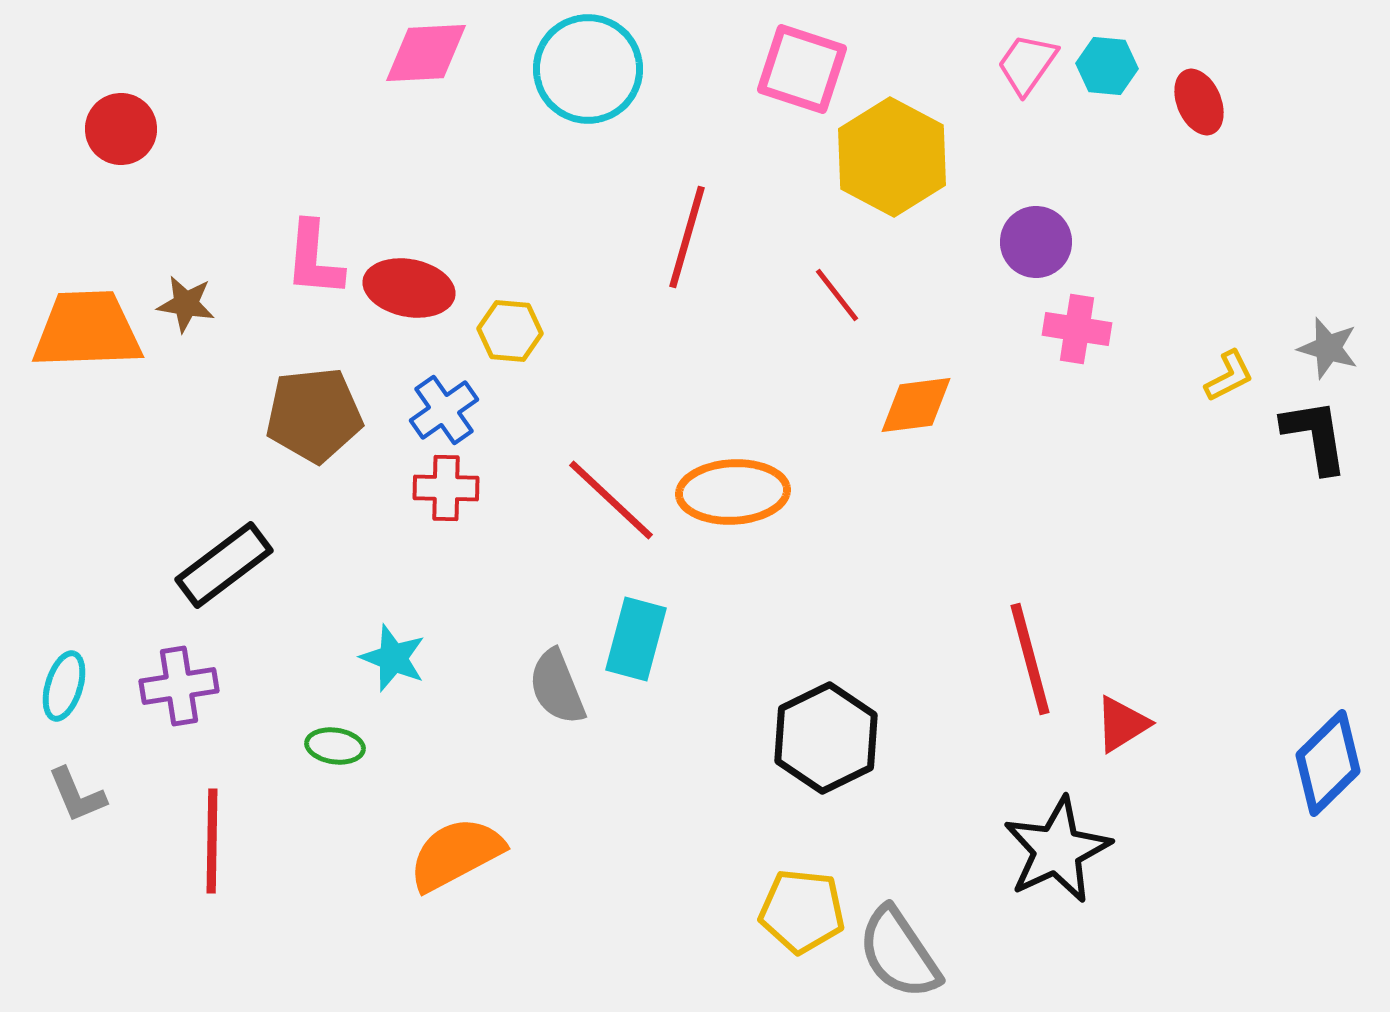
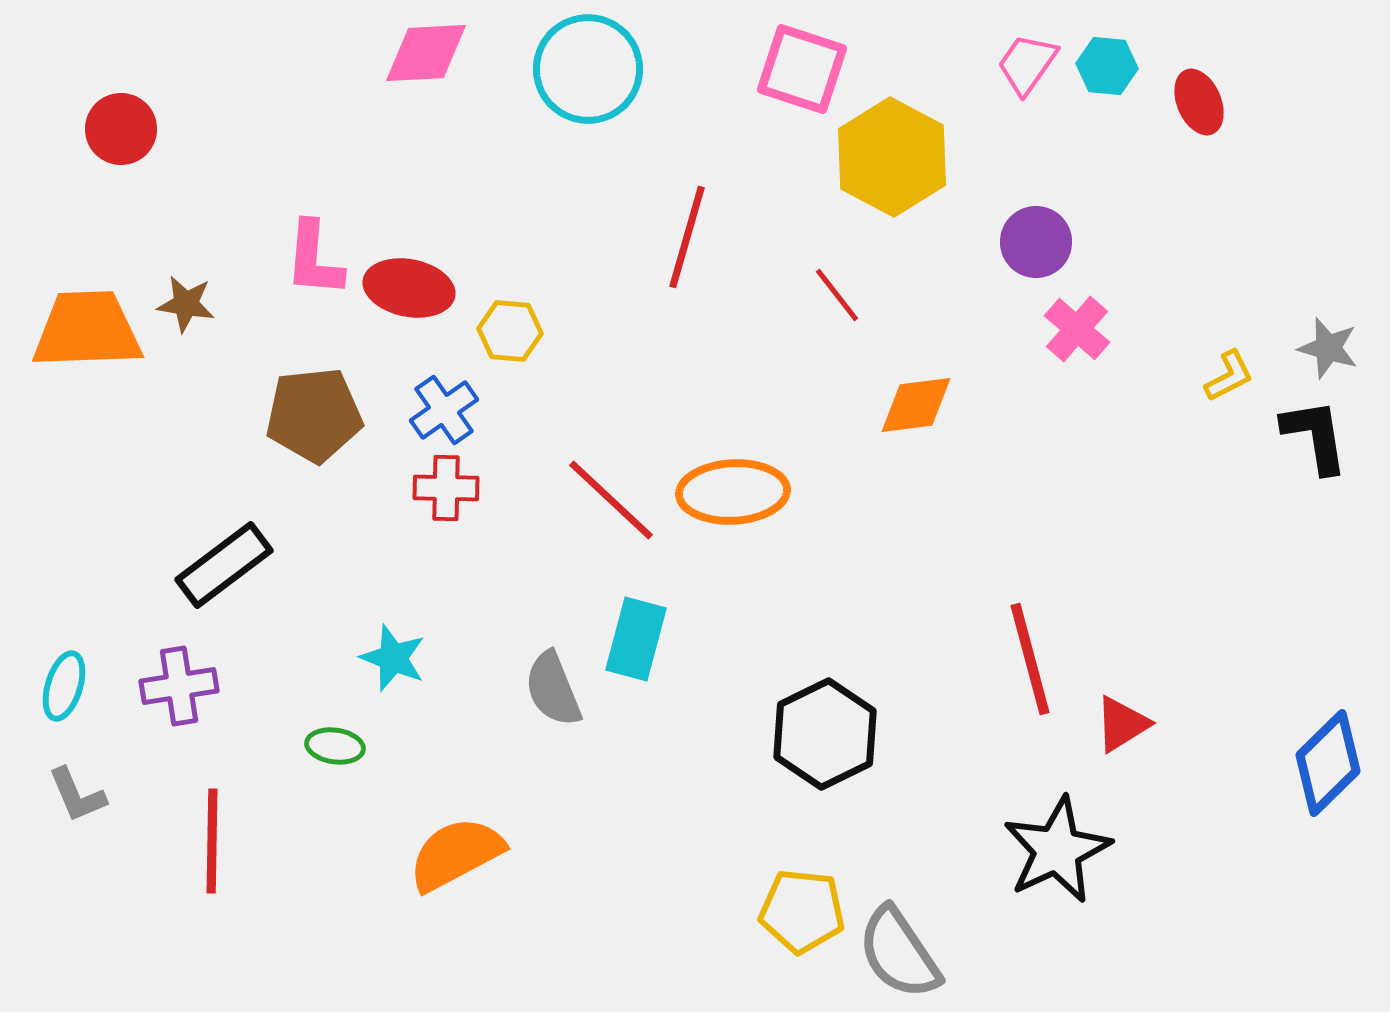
pink cross at (1077, 329): rotated 32 degrees clockwise
gray semicircle at (557, 687): moved 4 px left, 2 px down
black hexagon at (826, 738): moved 1 px left, 4 px up
